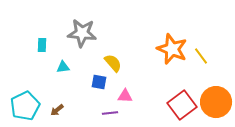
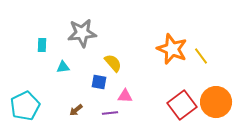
gray star: rotated 12 degrees counterclockwise
brown arrow: moved 19 px right
